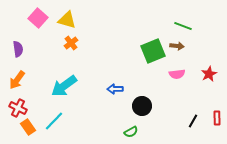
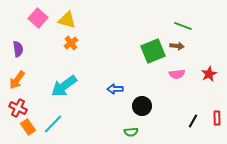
cyan line: moved 1 px left, 3 px down
green semicircle: rotated 24 degrees clockwise
